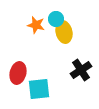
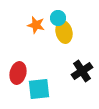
cyan circle: moved 2 px right, 1 px up
black cross: moved 1 px right, 1 px down
